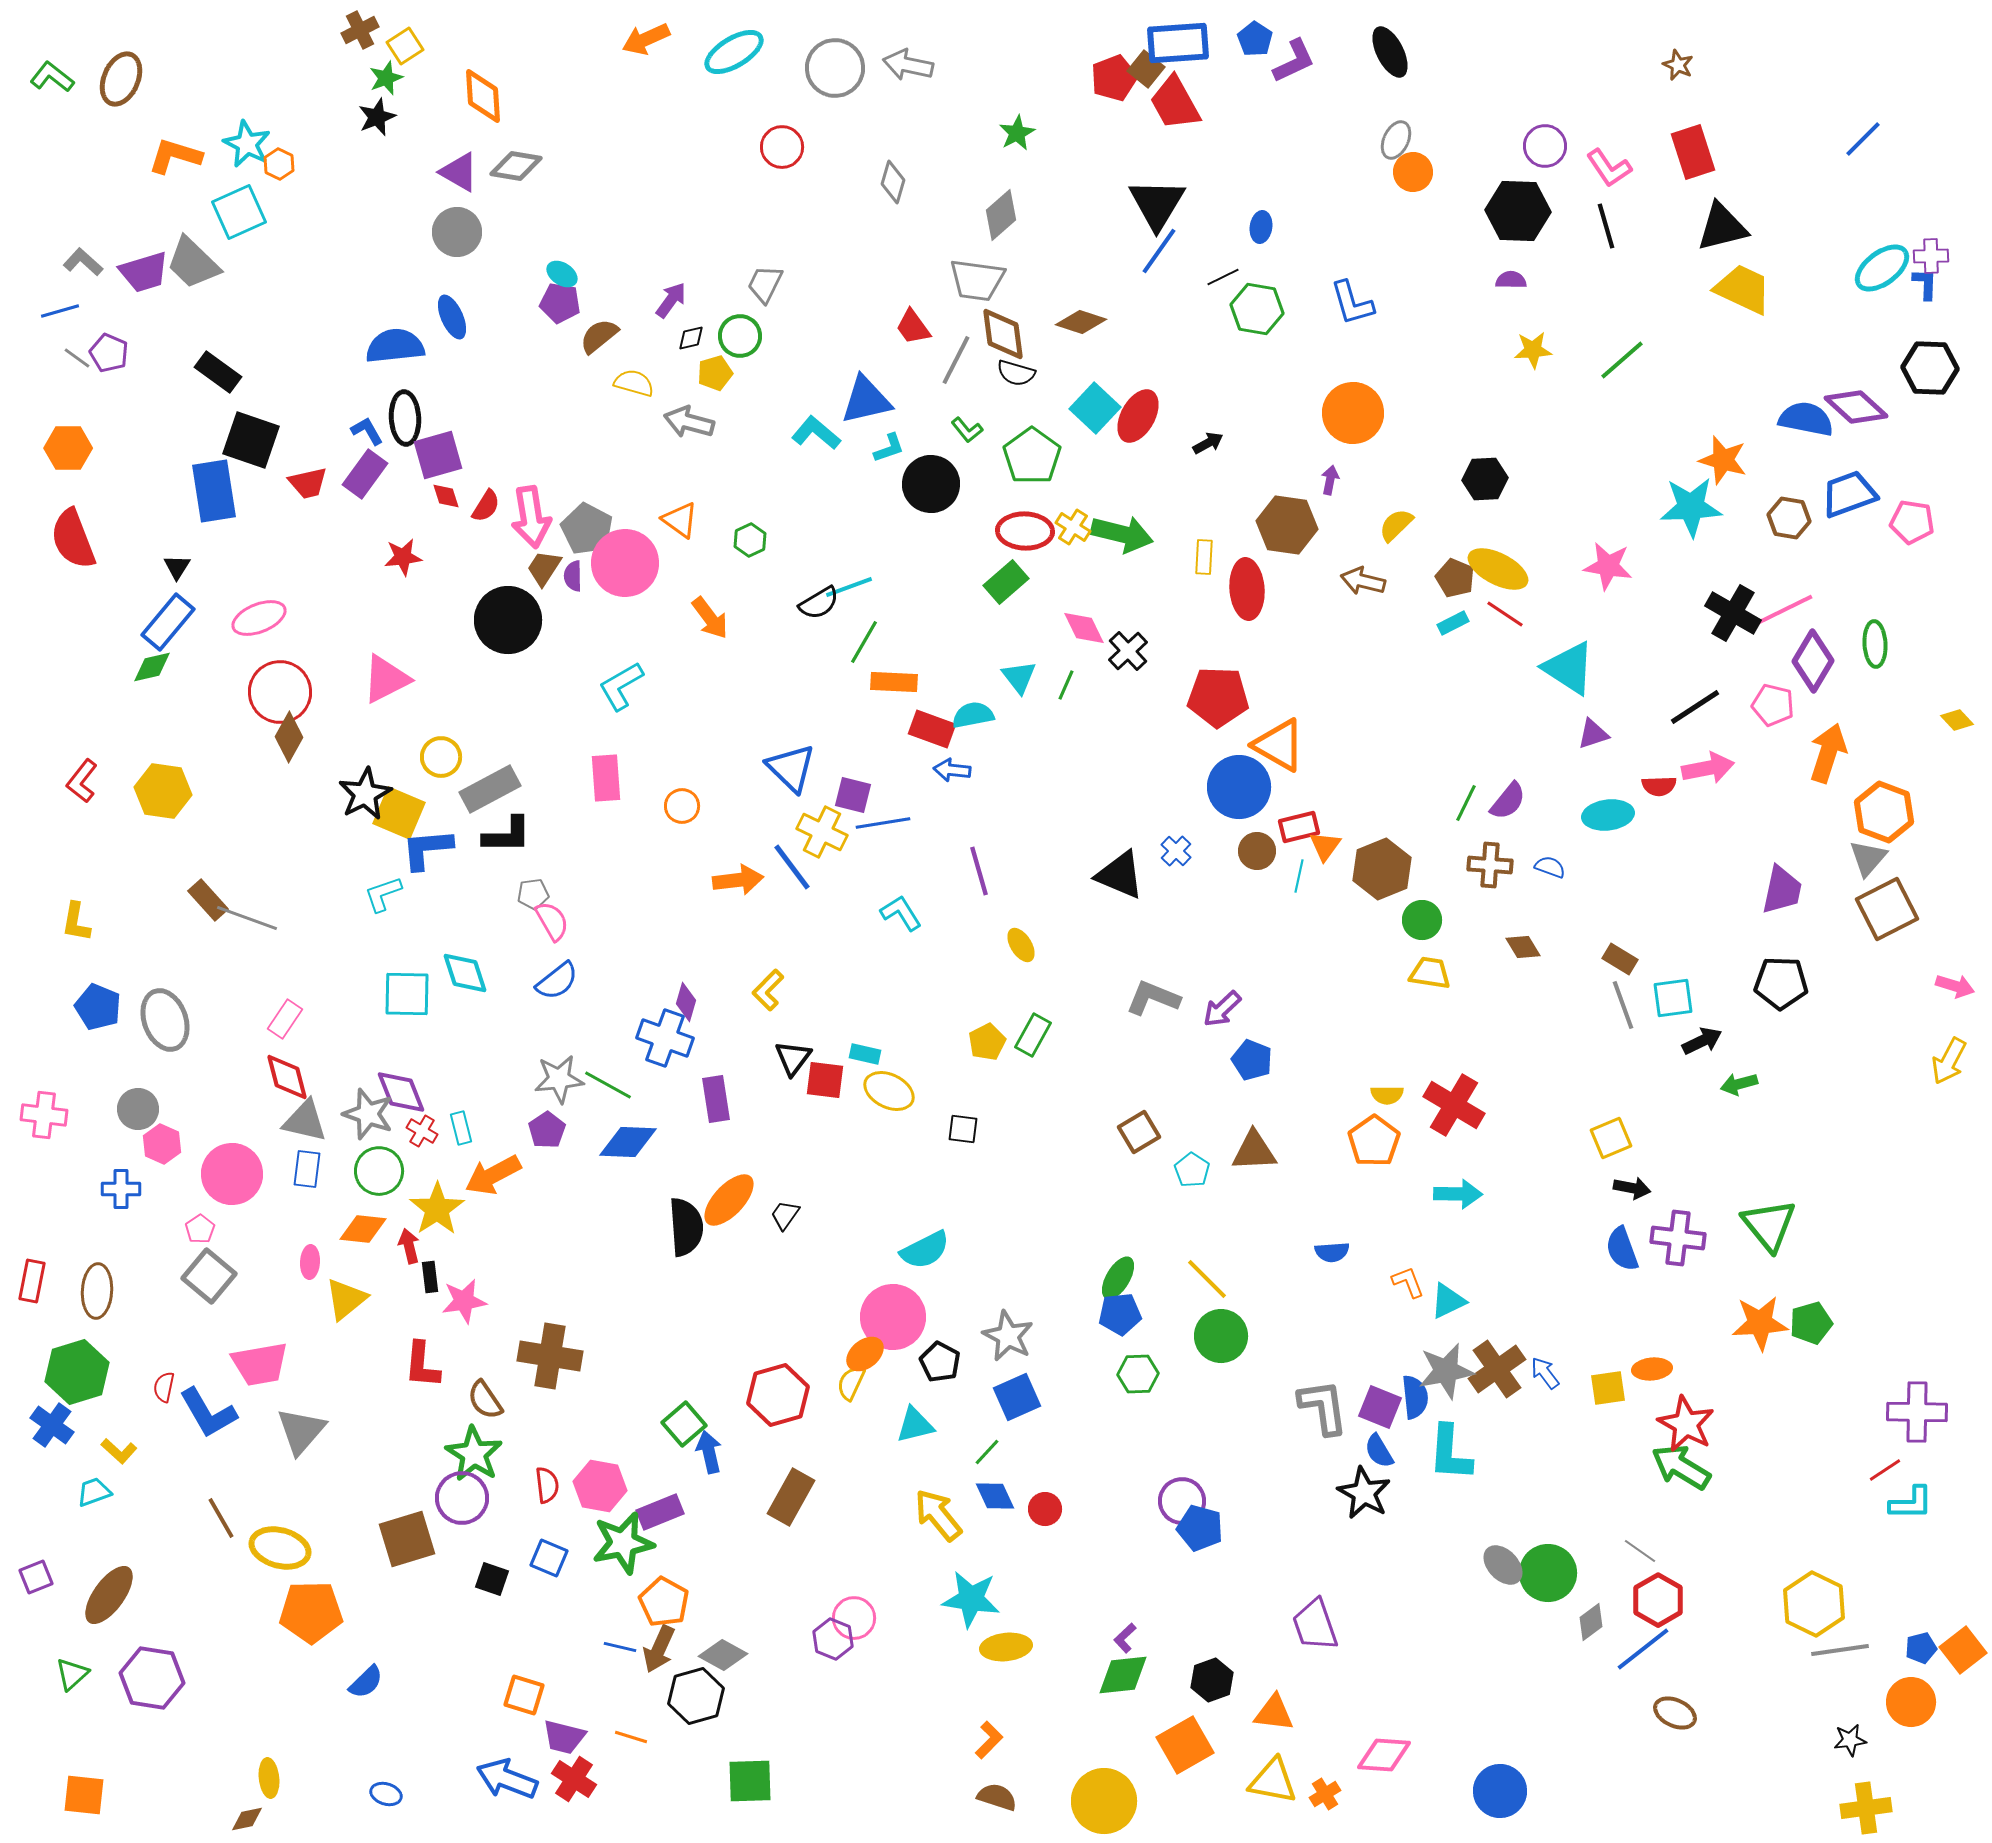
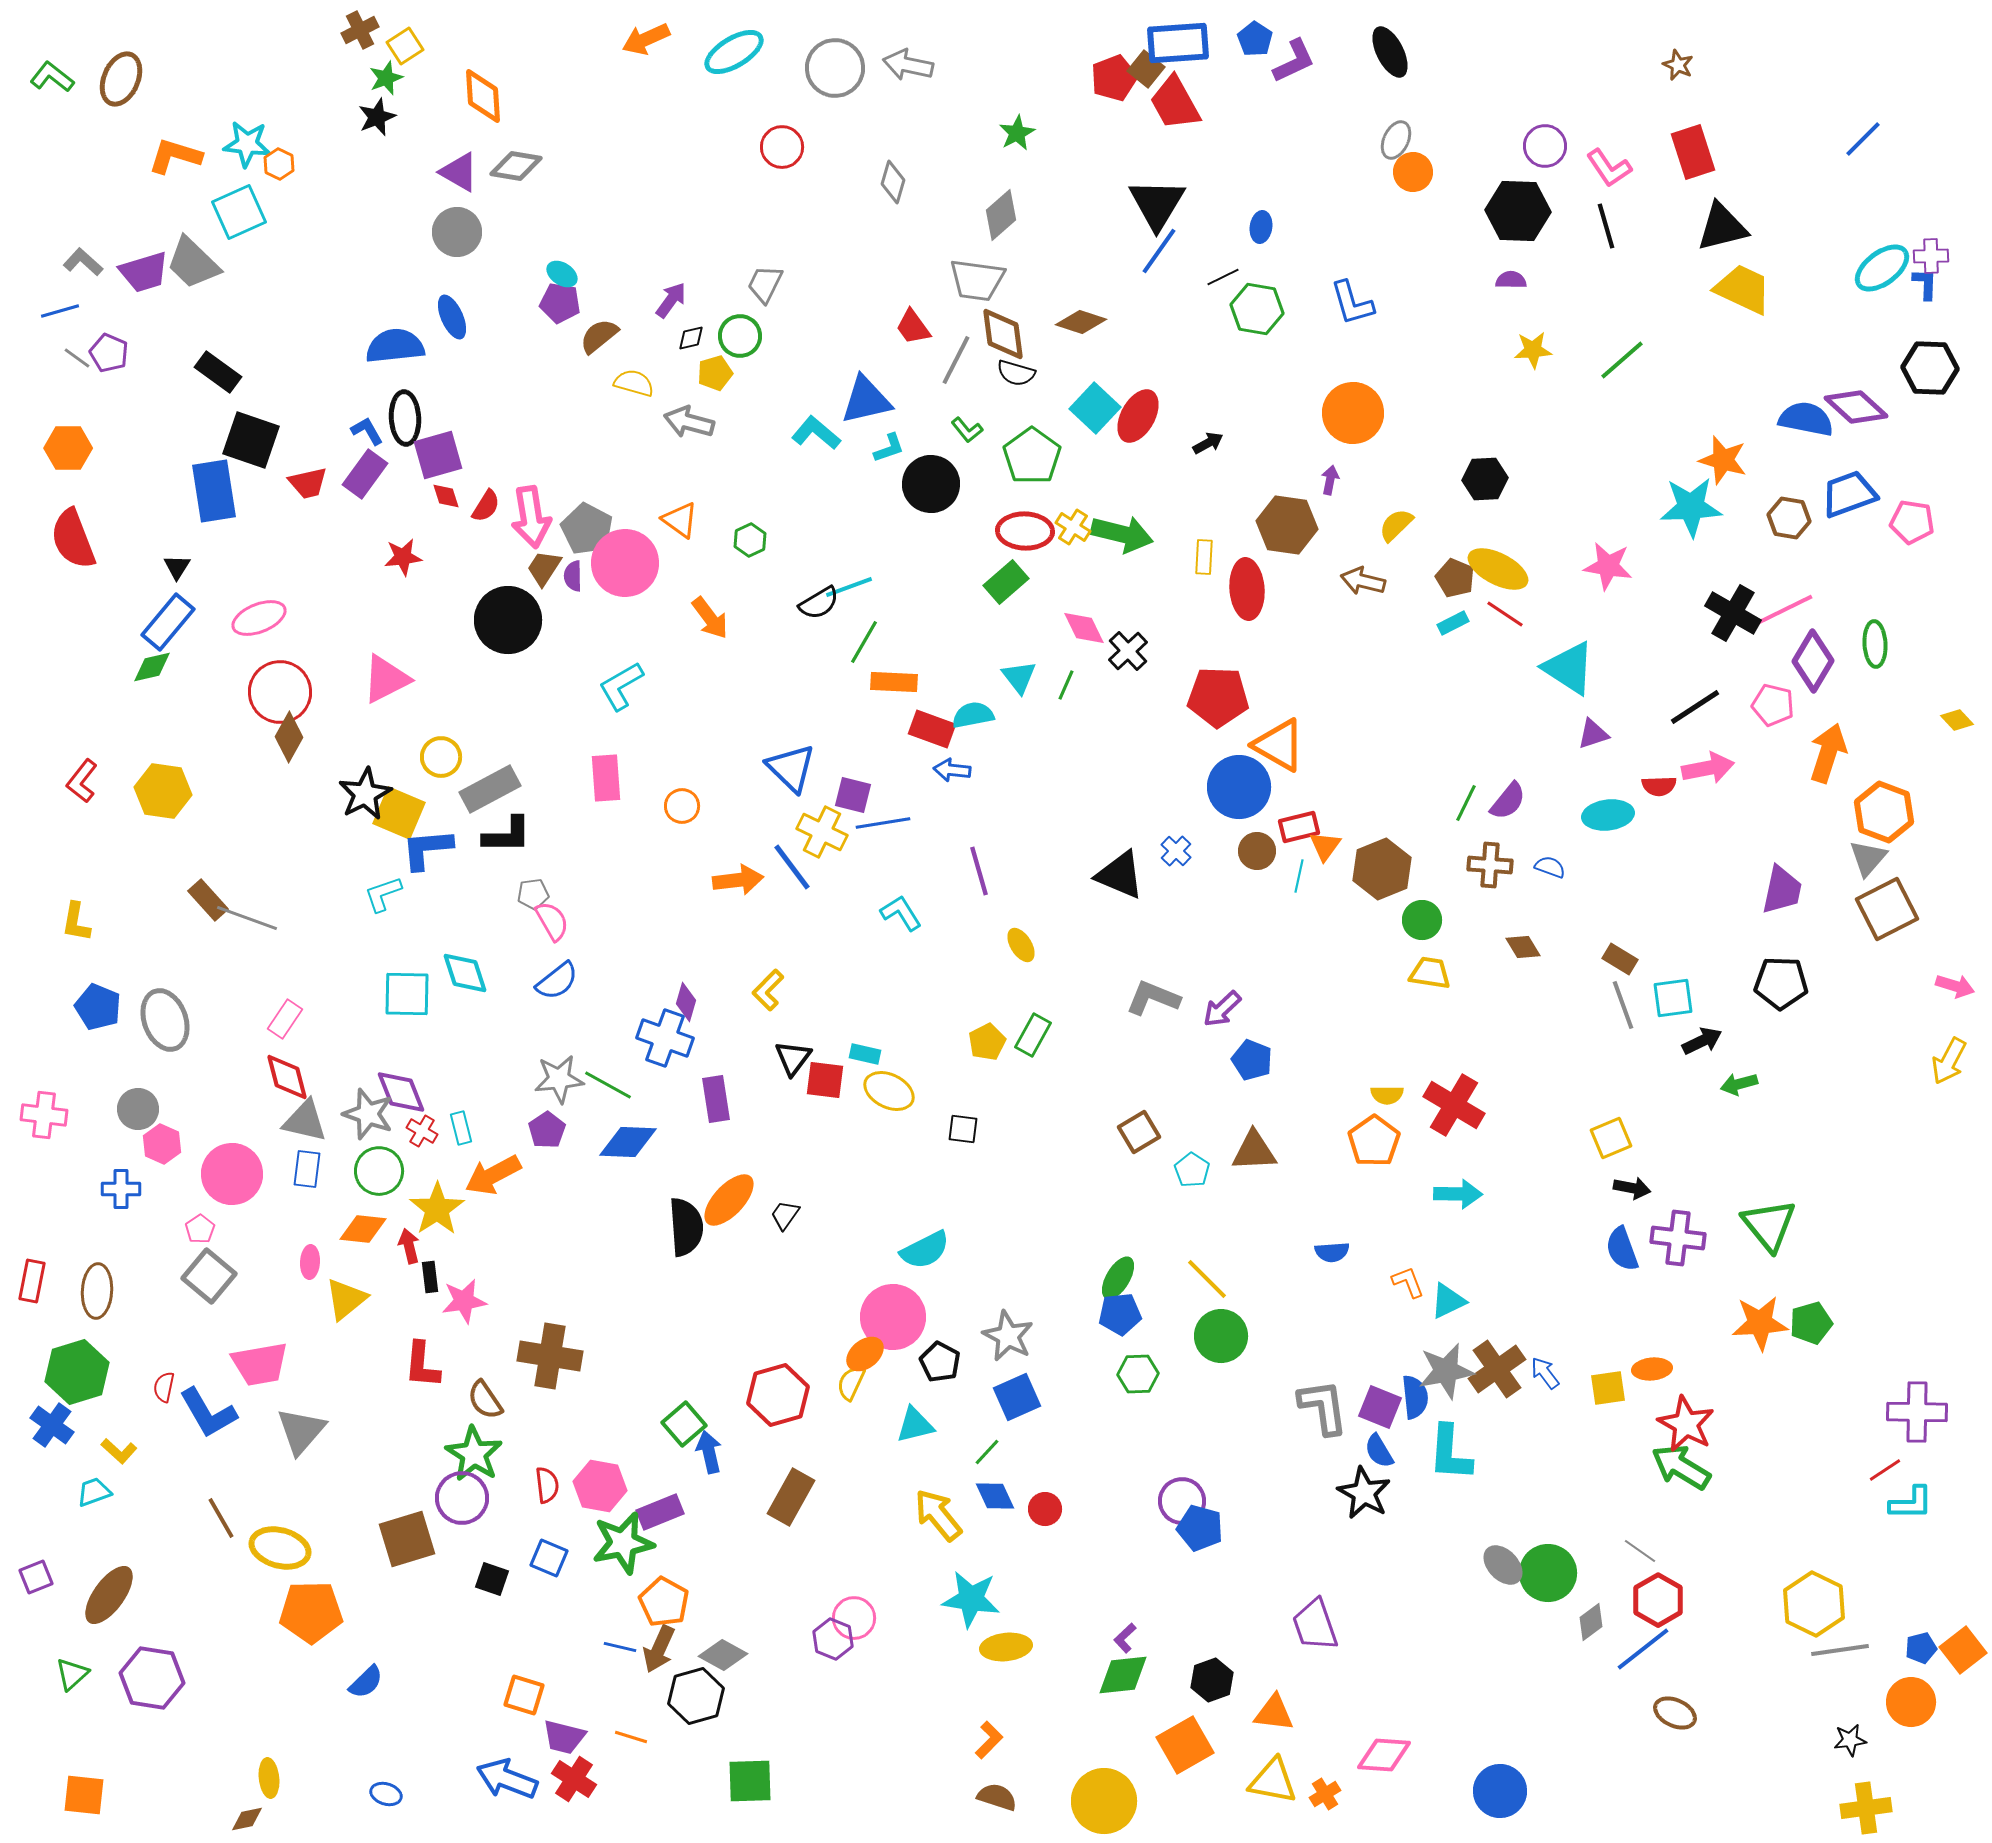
cyan star at (247, 144): rotated 21 degrees counterclockwise
